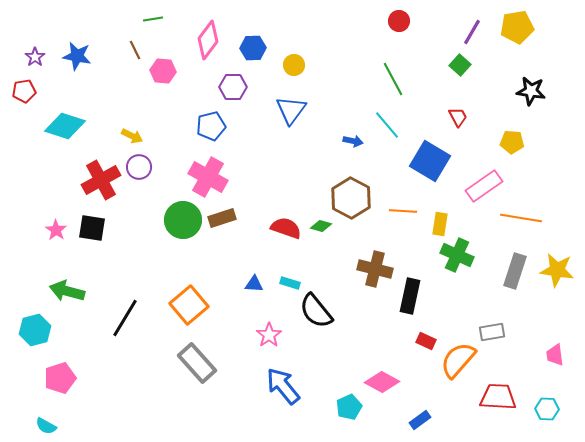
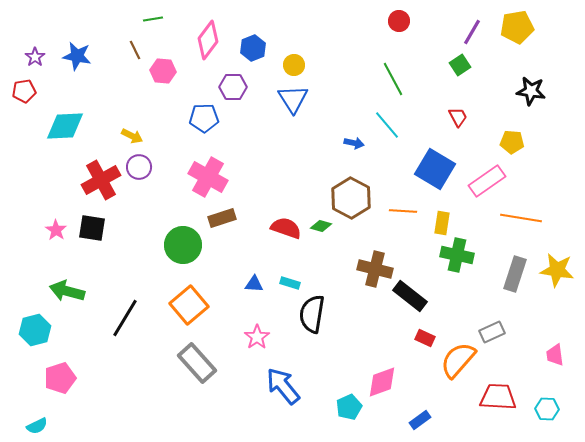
blue hexagon at (253, 48): rotated 20 degrees counterclockwise
green square at (460, 65): rotated 15 degrees clockwise
blue triangle at (291, 110): moved 2 px right, 11 px up; rotated 8 degrees counterclockwise
cyan diamond at (65, 126): rotated 21 degrees counterclockwise
blue pentagon at (211, 126): moved 7 px left, 8 px up; rotated 12 degrees clockwise
blue arrow at (353, 141): moved 1 px right, 2 px down
blue square at (430, 161): moved 5 px right, 8 px down
pink rectangle at (484, 186): moved 3 px right, 5 px up
green circle at (183, 220): moved 25 px down
yellow rectangle at (440, 224): moved 2 px right, 1 px up
green cross at (457, 255): rotated 12 degrees counterclockwise
gray rectangle at (515, 271): moved 3 px down
black rectangle at (410, 296): rotated 64 degrees counterclockwise
black semicircle at (316, 311): moved 4 px left, 3 px down; rotated 48 degrees clockwise
gray rectangle at (492, 332): rotated 15 degrees counterclockwise
pink star at (269, 335): moved 12 px left, 2 px down
red rectangle at (426, 341): moved 1 px left, 3 px up
pink diamond at (382, 382): rotated 48 degrees counterclockwise
cyan semicircle at (46, 426): moved 9 px left; rotated 55 degrees counterclockwise
